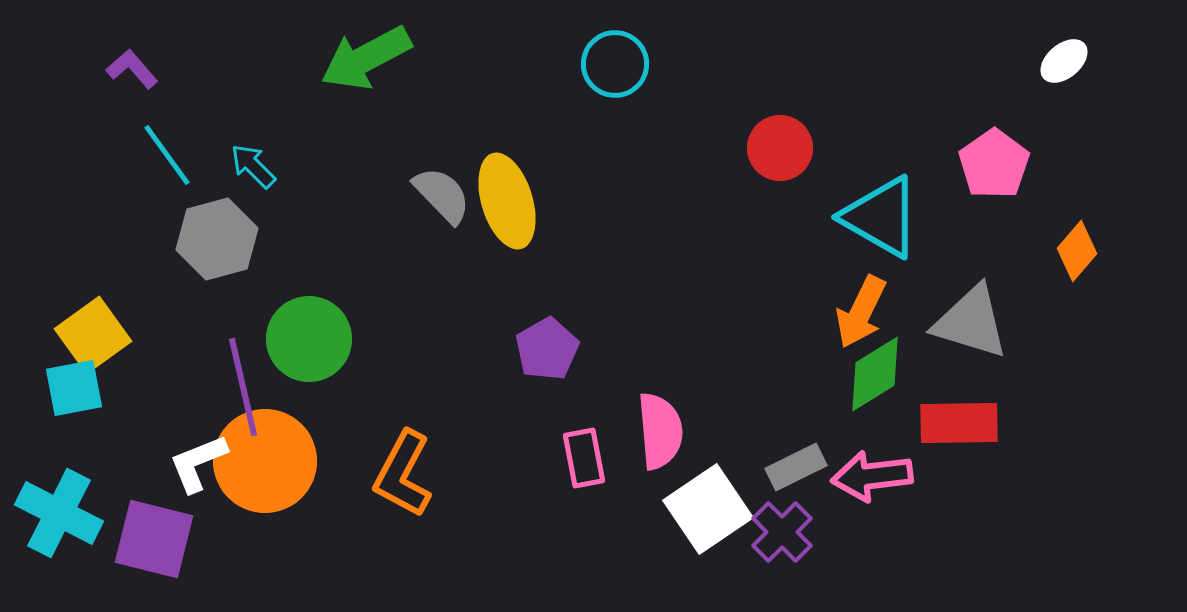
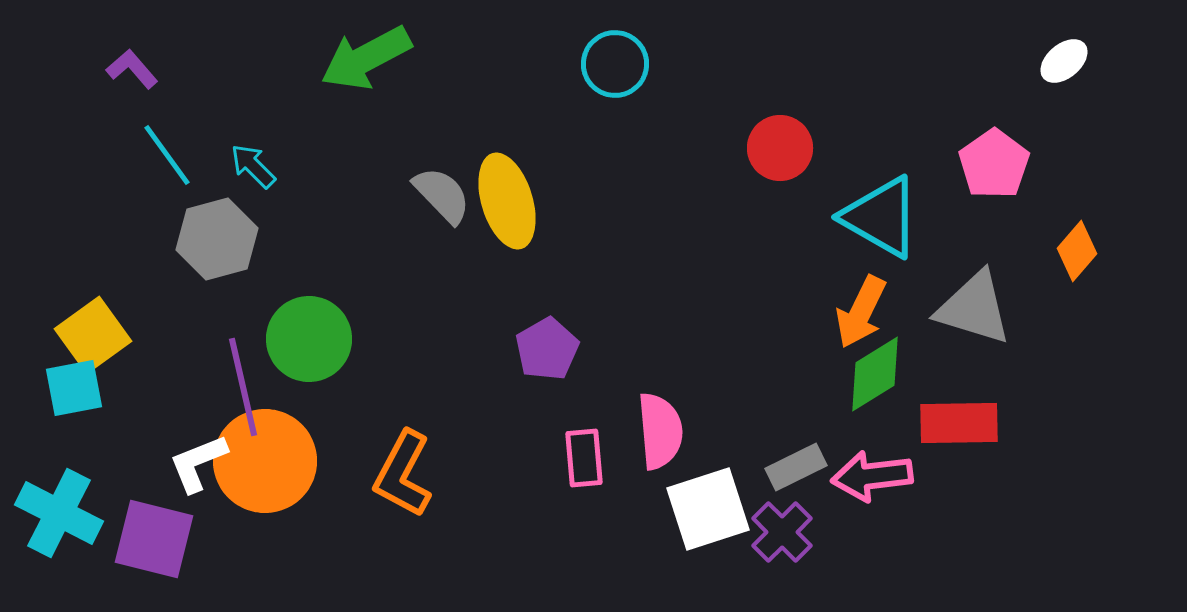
gray triangle: moved 3 px right, 14 px up
pink rectangle: rotated 6 degrees clockwise
white square: rotated 16 degrees clockwise
